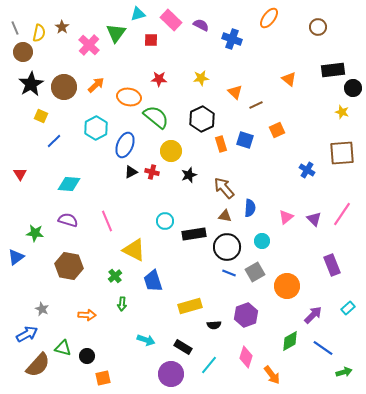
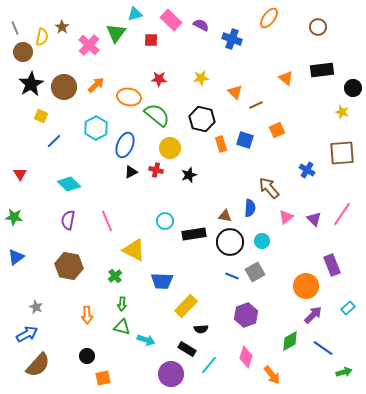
cyan triangle at (138, 14): moved 3 px left
yellow semicircle at (39, 33): moved 3 px right, 4 px down
black rectangle at (333, 70): moved 11 px left
orange triangle at (289, 79): moved 3 px left, 1 px up
green semicircle at (156, 117): moved 1 px right, 2 px up
black hexagon at (202, 119): rotated 20 degrees counterclockwise
yellow circle at (171, 151): moved 1 px left, 3 px up
red cross at (152, 172): moved 4 px right, 2 px up
cyan diamond at (69, 184): rotated 40 degrees clockwise
brown arrow at (224, 188): moved 45 px right
purple semicircle at (68, 220): rotated 96 degrees counterclockwise
green star at (35, 233): moved 21 px left, 16 px up
black circle at (227, 247): moved 3 px right, 5 px up
blue line at (229, 273): moved 3 px right, 3 px down
blue trapezoid at (153, 281): moved 9 px right; rotated 70 degrees counterclockwise
orange circle at (287, 286): moved 19 px right
yellow rectangle at (190, 306): moved 4 px left; rotated 30 degrees counterclockwise
gray star at (42, 309): moved 6 px left, 2 px up
orange arrow at (87, 315): rotated 84 degrees clockwise
black semicircle at (214, 325): moved 13 px left, 4 px down
black rectangle at (183, 347): moved 4 px right, 2 px down
green triangle at (63, 348): moved 59 px right, 21 px up
